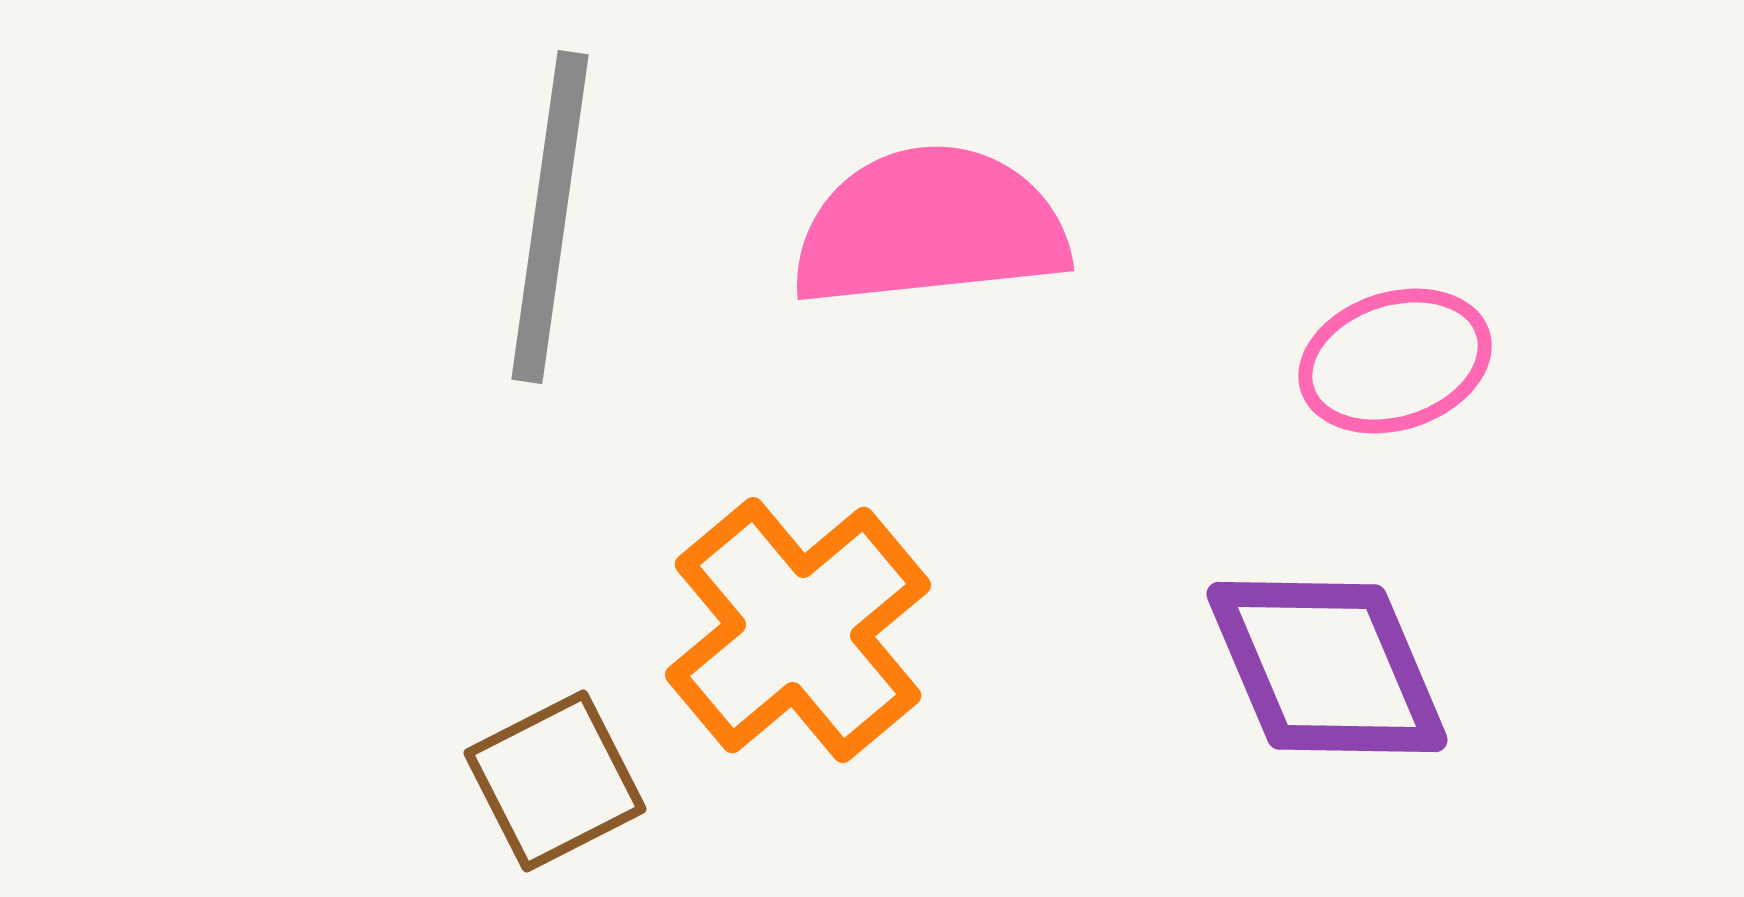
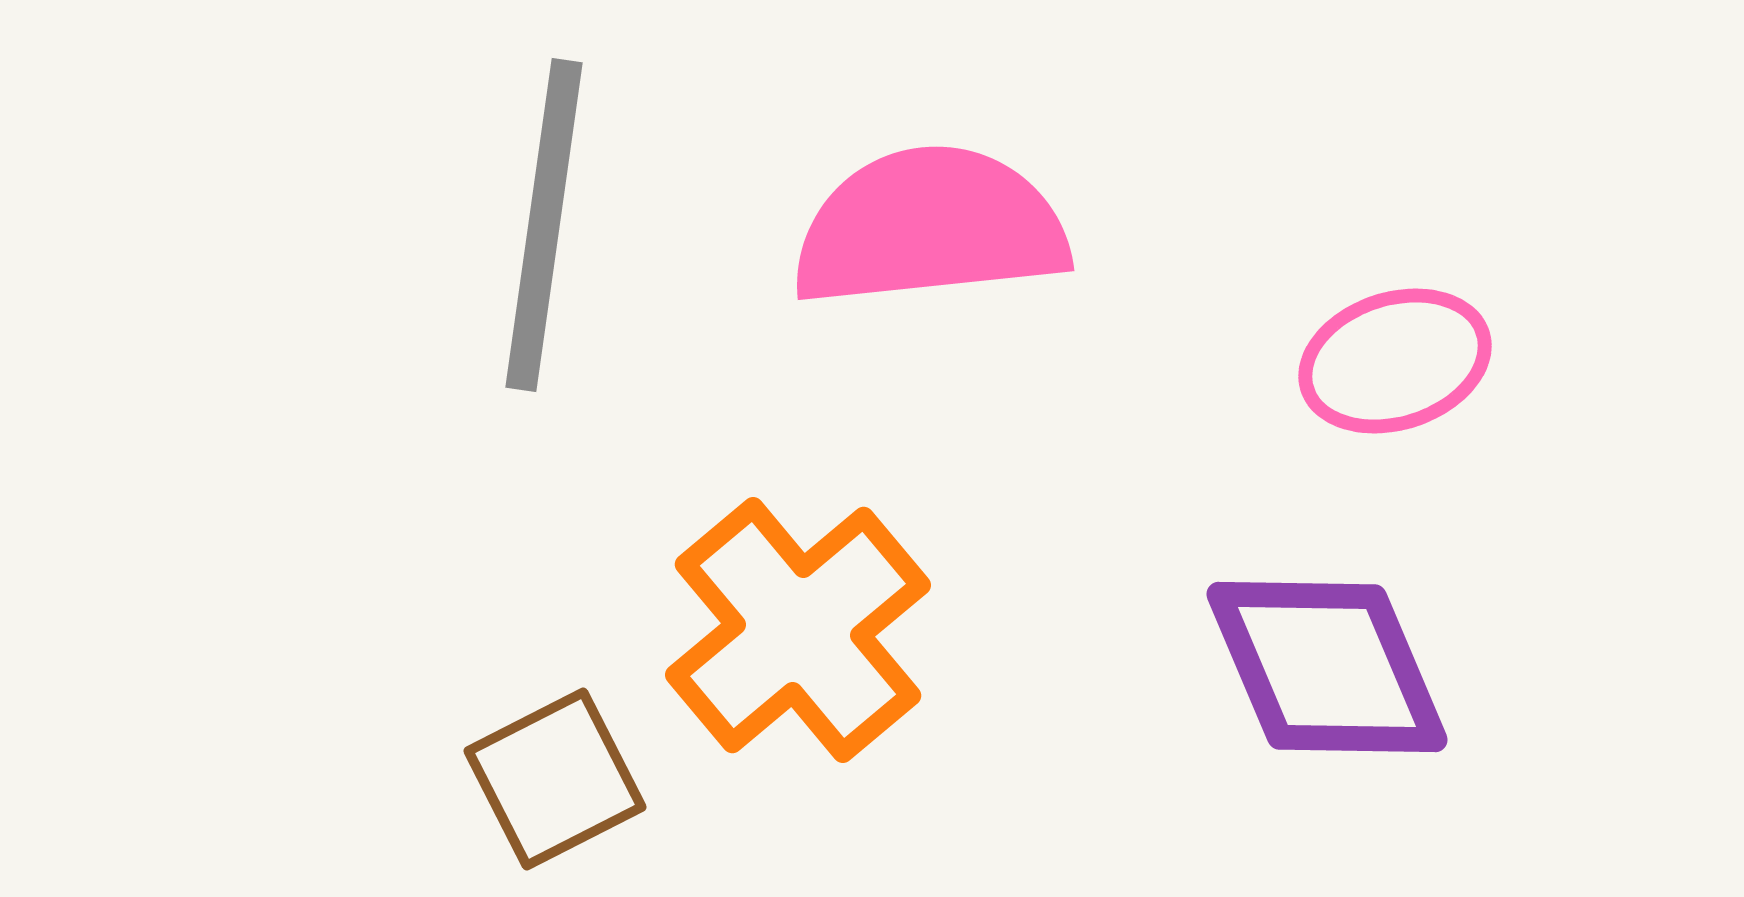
gray line: moved 6 px left, 8 px down
brown square: moved 2 px up
